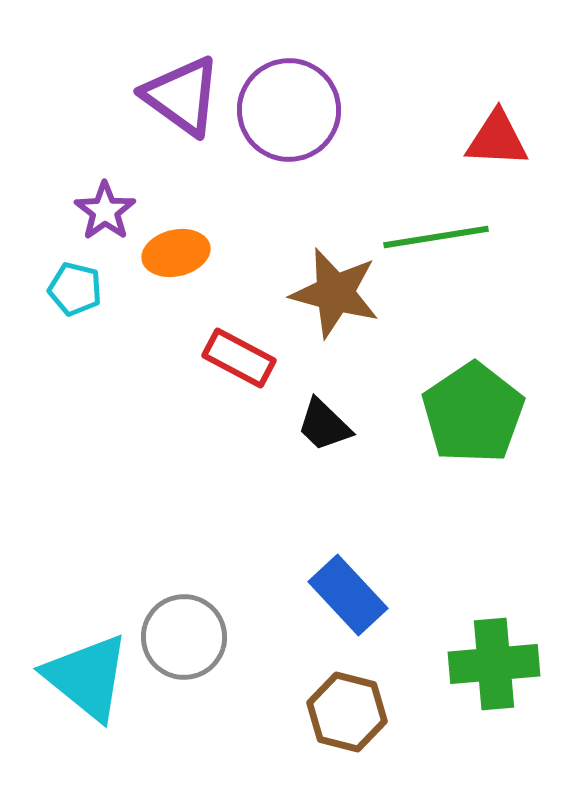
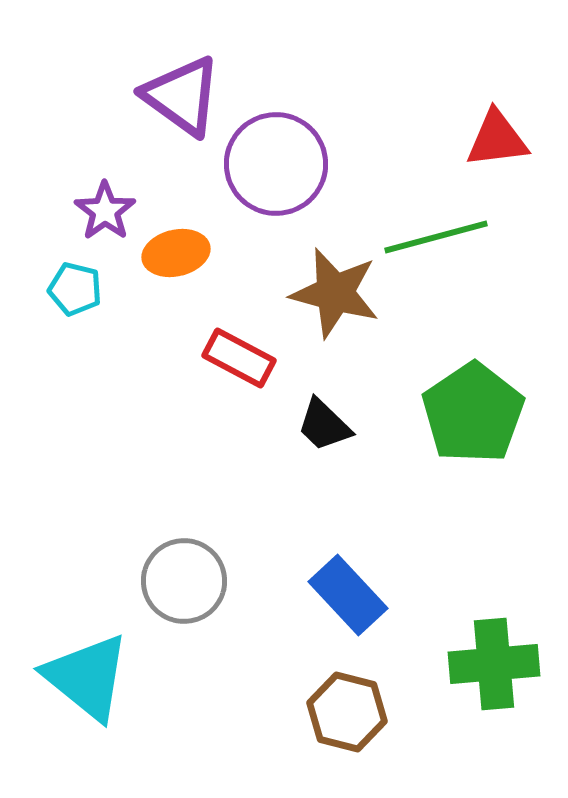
purple circle: moved 13 px left, 54 px down
red triangle: rotated 10 degrees counterclockwise
green line: rotated 6 degrees counterclockwise
gray circle: moved 56 px up
